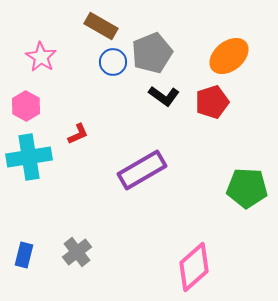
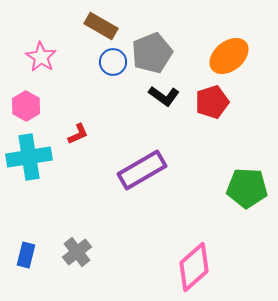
blue rectangle: moved 2 px right
